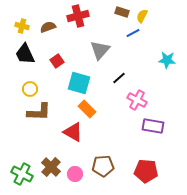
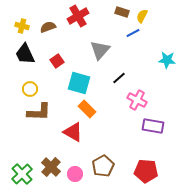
red cross: rotated 15 degrees counterclockwise
brown pentagon: rotated 25 degrees counterclockwise
green cross: rotated 20 degrees clockwise
